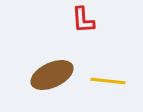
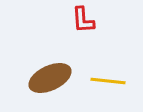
brown ellipse: moved 2 px left, 3 px down
